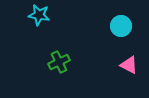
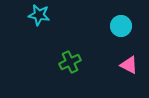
green cross: moved 11 px right
